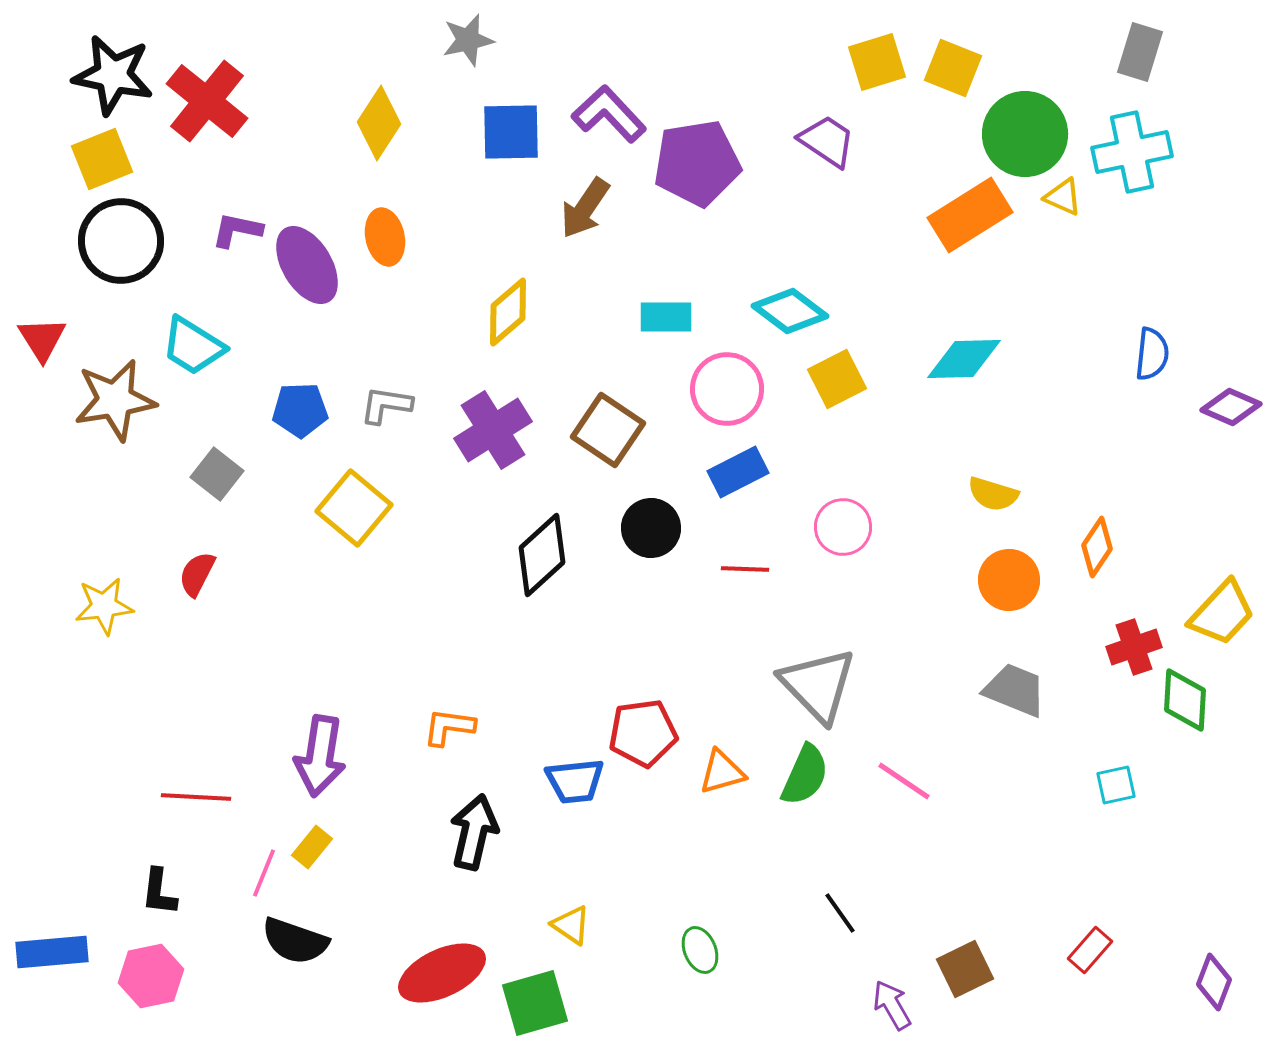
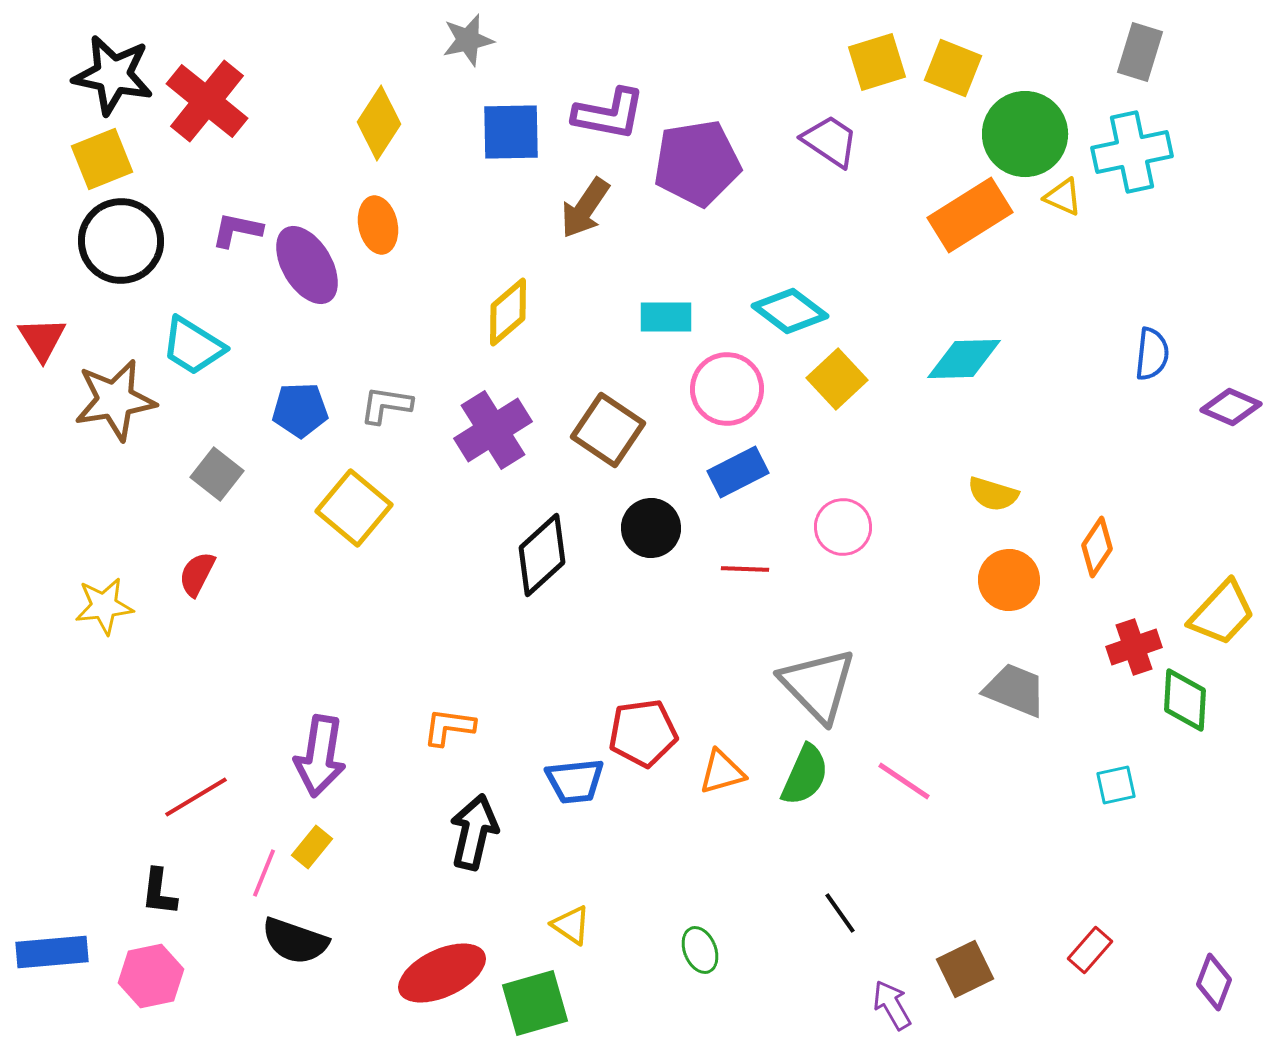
purple L-shape at (609, 114): rotated 144 degrees clockwise
purple trapezoid at (827, 141): moved 3 px right
orange ellipse at (385, 237): moved 7 px left, 12 px up
yellow square at (837, 379): rotated 16 degrees counterclockwise
red line at (196, 797): rotated 34 degrees counterclockwise
